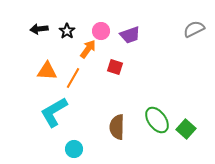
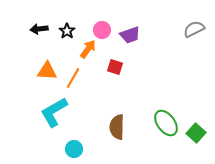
pink circle: moved 1 px right, 1 px up
green ellipse: moved 9 px right, 3 px down
green square: moved 10 px right, 4 px down
